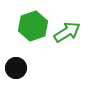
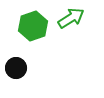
green arrow: moved 4 px right, 14 px up
